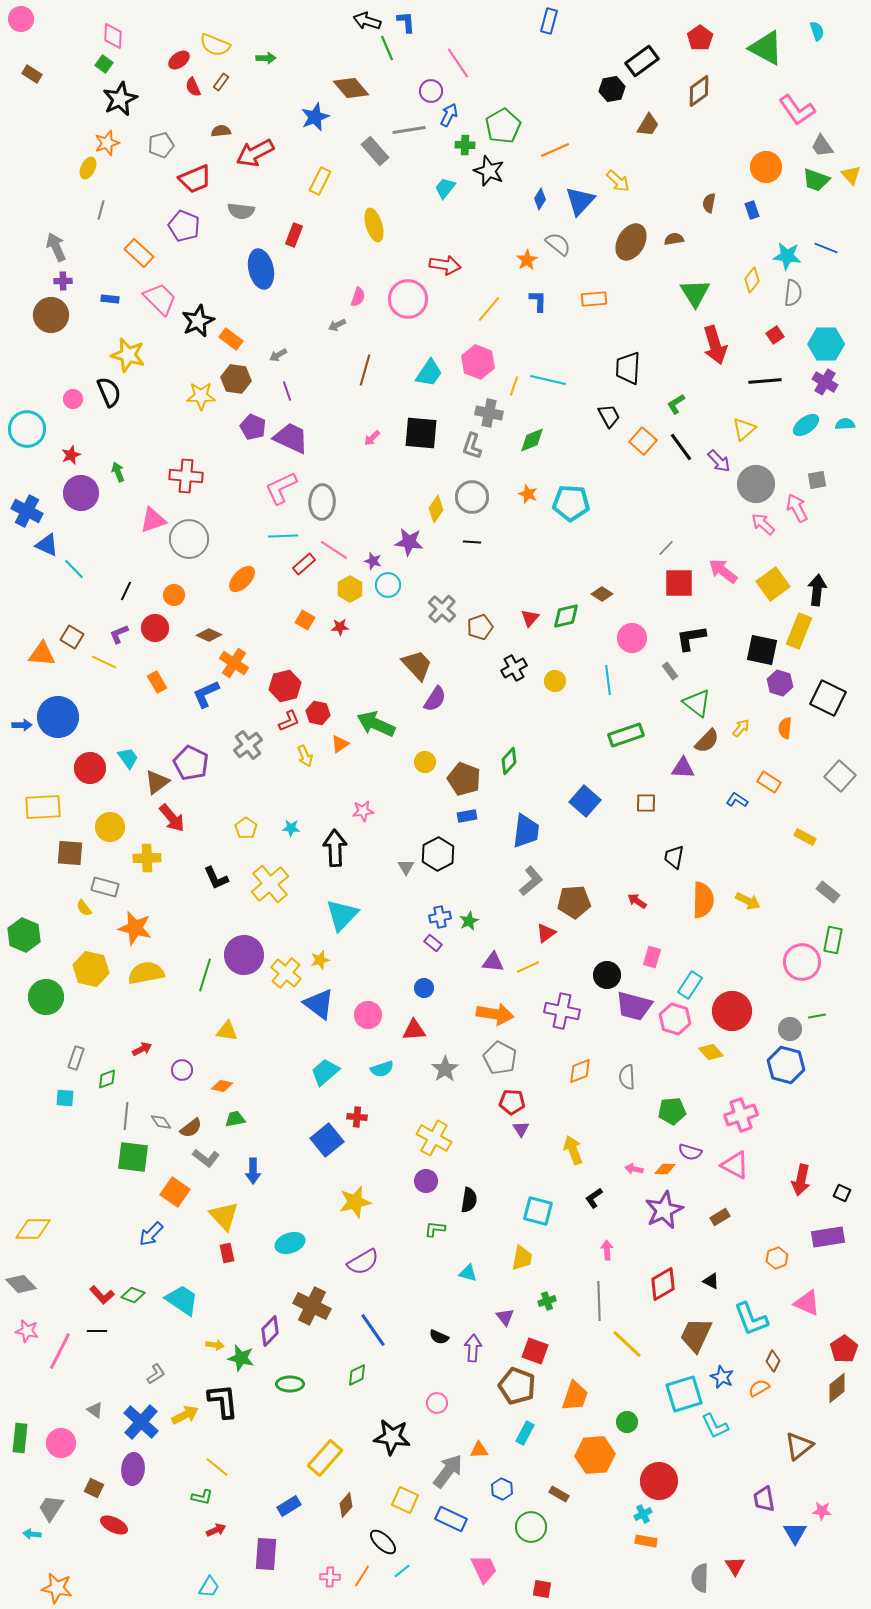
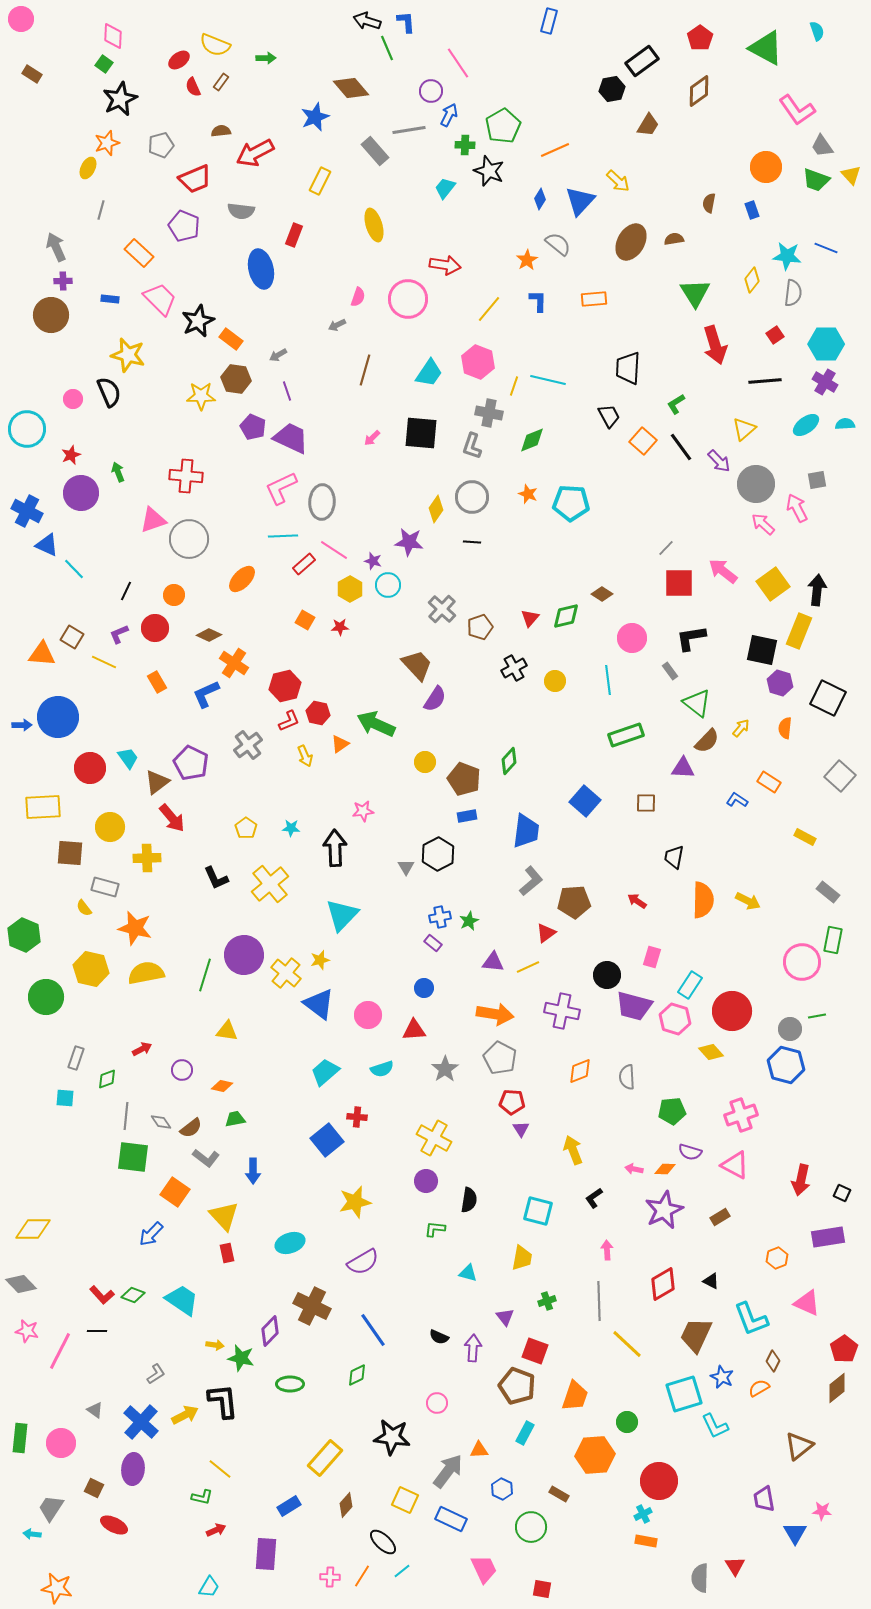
yellow line at (217, 1467): moved 3 px right, 2 px down
